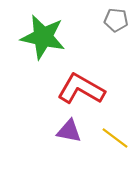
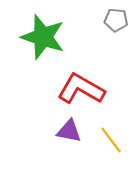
green star: rotated 6 degrees clockwise
yellow line: moved 4 px left, 2 px down; rotated 16 degrees clockwise
